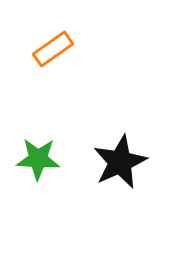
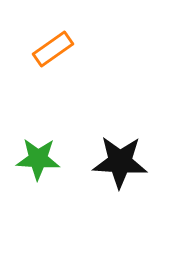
black star: rotated 28 degrees clockwise
